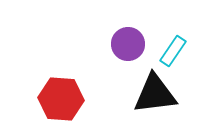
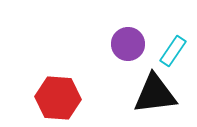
red hexagon: moved 3 px left, 1 px up
